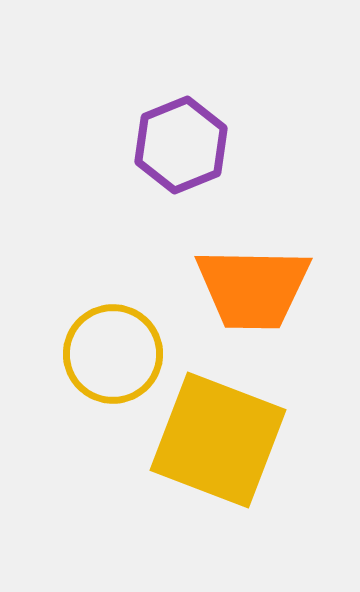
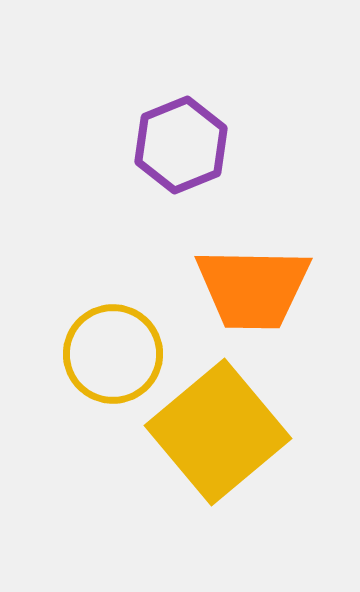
yellow square: moved 8 px up; rotated 29 degrees clockwise
